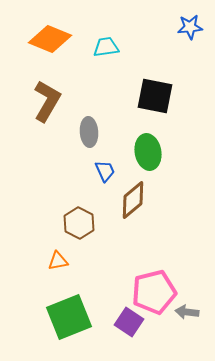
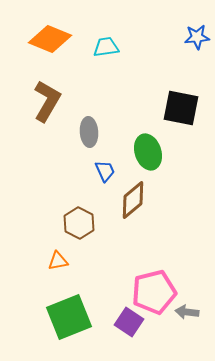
blue star: moved 7 px right, 10 px down
black square: moved 26 px right, 12 px down
green ellipse: rotated 8 degrees counterclockwise
